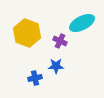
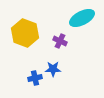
cyan ellipse: moved 5 px up
yellow hexagon: moved 2 px left
blue star: moved 3 px left, 3 px down
